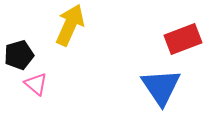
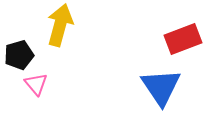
yellow arrow: moved 10 px left; rotated 9 degrees counterclockwise
pink triangle: rotated 10 degrees clockwise
